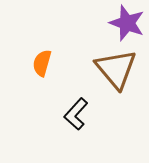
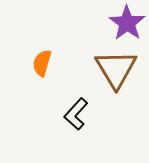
purple star: rotated 15 degrees clockwise
brown triangle: rotated 9 degrees clockwise
